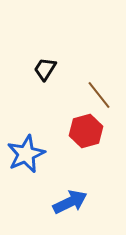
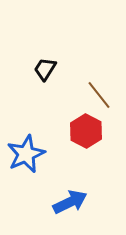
red hexagon: rotated 16 degrees counterclockwise
